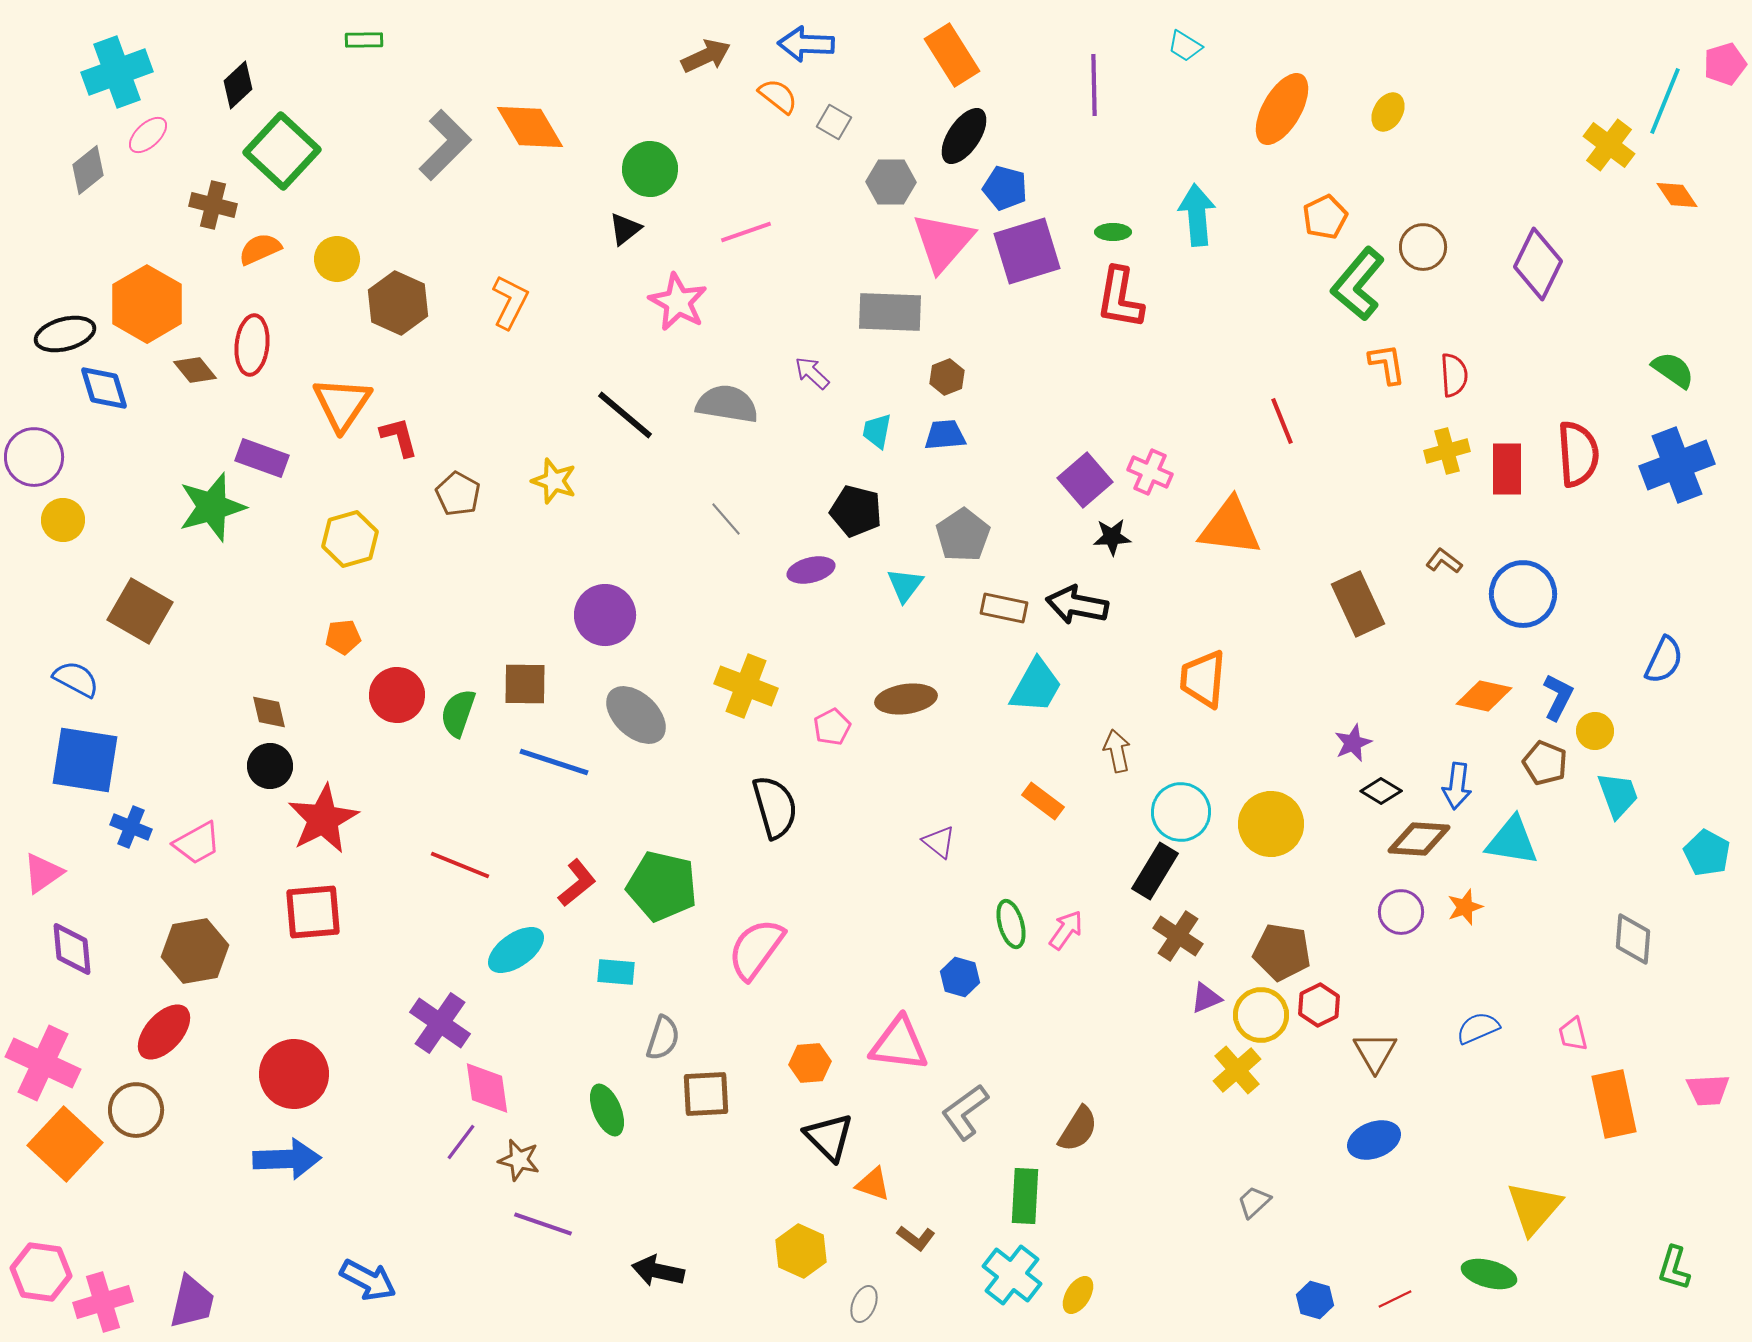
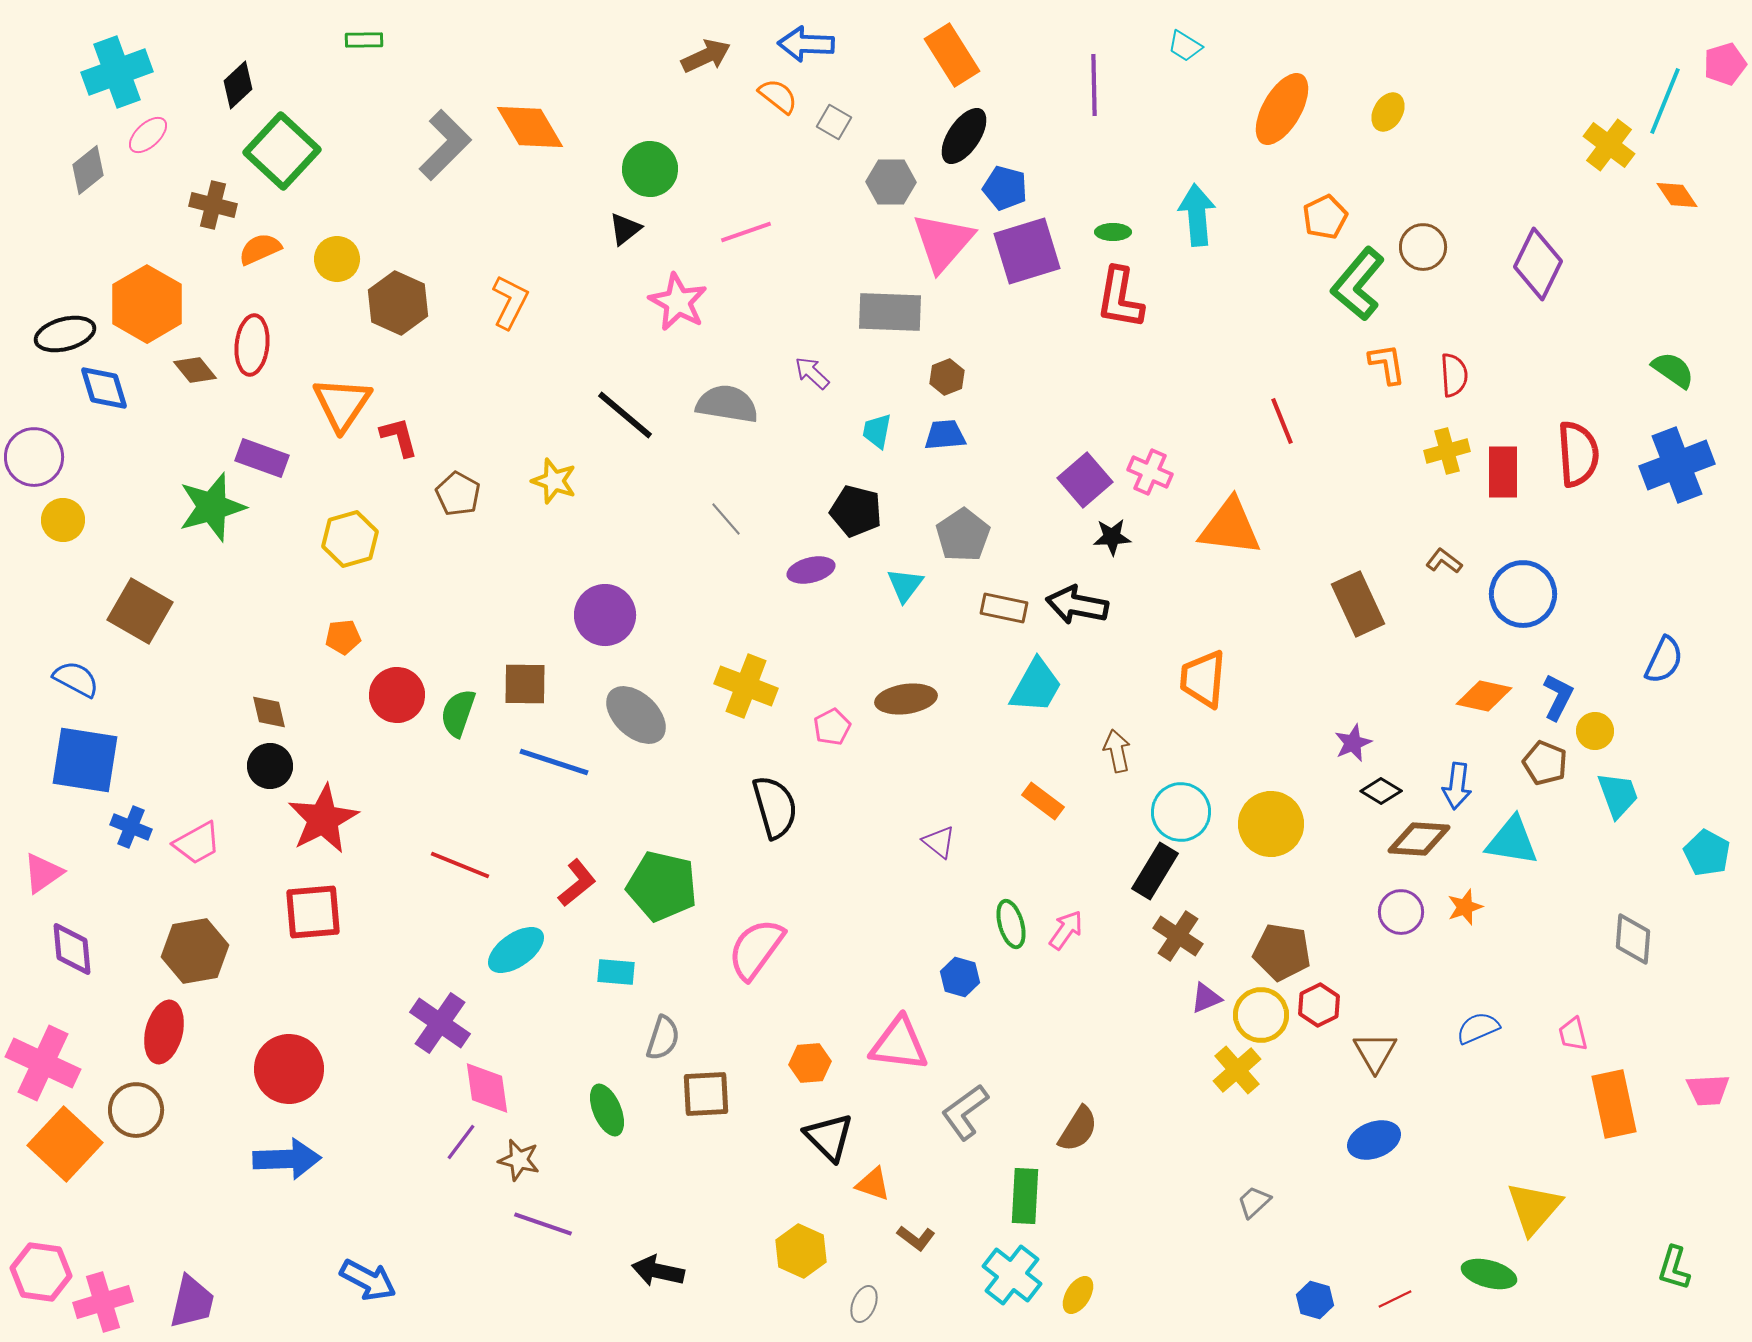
red rectangle at (1507, 469): moved 4 px left, 3 px down
red ellipse at (164, 1032): rotated 28 degrees counterclockwise
red circle at (294, 1074): moved 5 px left, 5 px up
